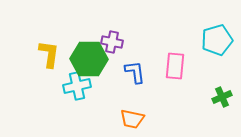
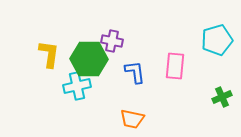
purple cross: moved 1 px up
